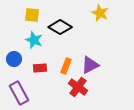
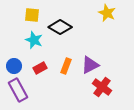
yellow star: moved 7 px right
blue circle: moved 7 px down
red rectangle: rotated 24 degrees counterclockwise
red cross: moved 24 px right
purple rectangle: moved 1 px left, 3 px up
